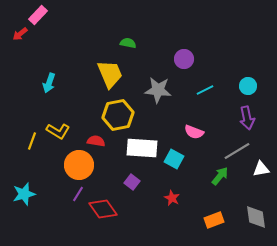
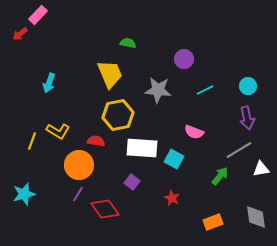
gray line: moved 2 px right, 1 px up
red diamond: moved 2 px right
orange rectangle: moved 1 px left, 2 px down
